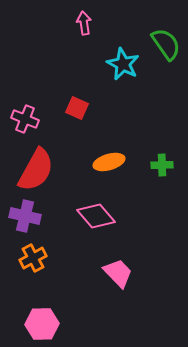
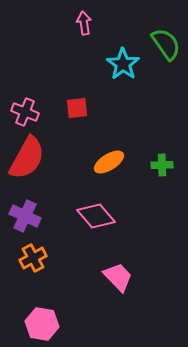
cyan star: rotated 8 degrees clockwise
red square: rotated 30 degrees counterclockwise
pink cross: moved 7 px up
orange ellipse: rotated 16 degrees counterclockwise
red semicircle: moved 9 px left, 12 px up
purple cross: rotated 12 degrees clockwise
pink trapezoid: moved 4 px down
pink hexagon: rotated 12 degrees clockwise
